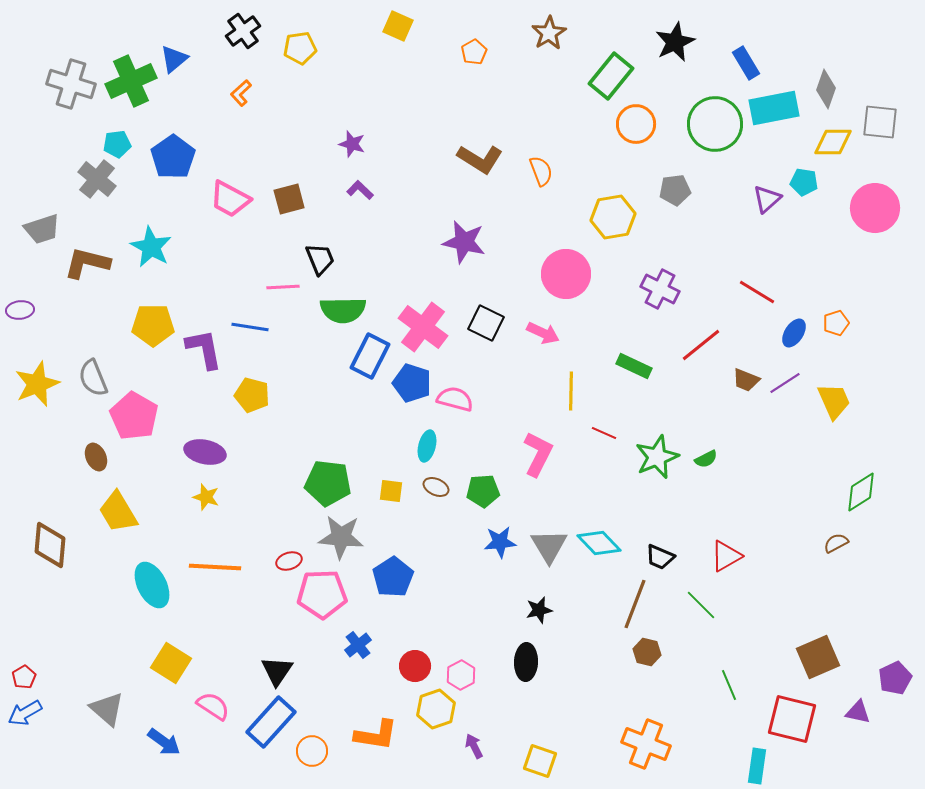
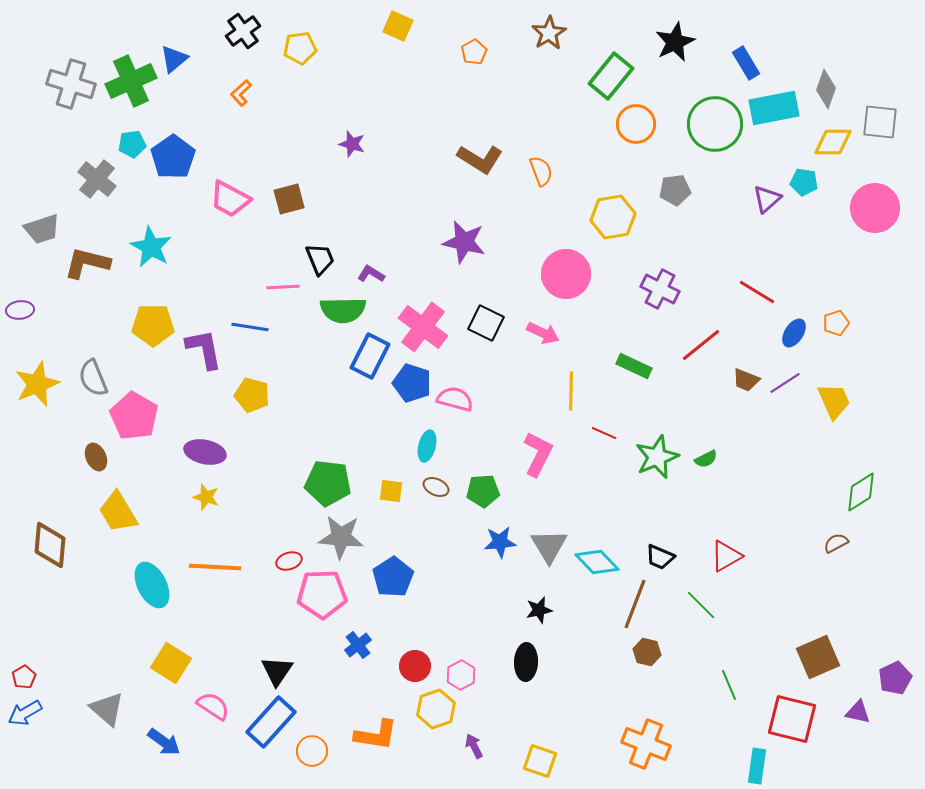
cyan pentagon at (117, 144): moved 15 px right
purple L-shape at (360, 190): moved 11 px right, 84 px down; rotated 12 degrees counterclockwise
cyan diamond at (599, 543): moved 2 px left, 19 px down
